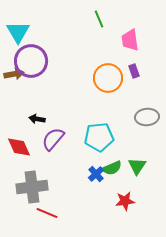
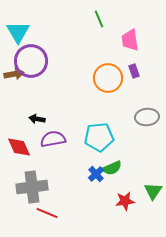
purple semicircle: rotated 40 degrees clockwise
green triangle: moved 16 px right, 25 px down
